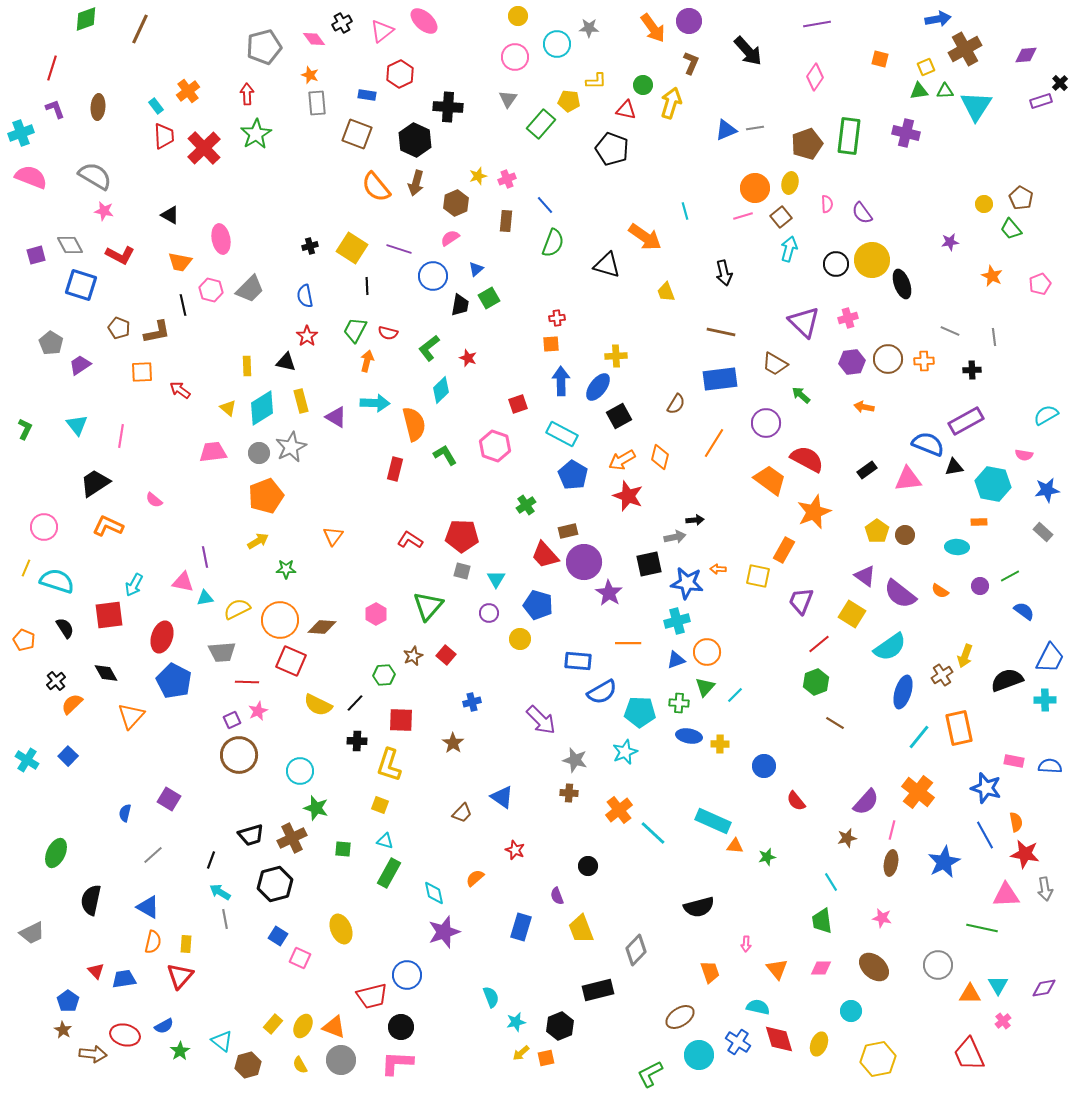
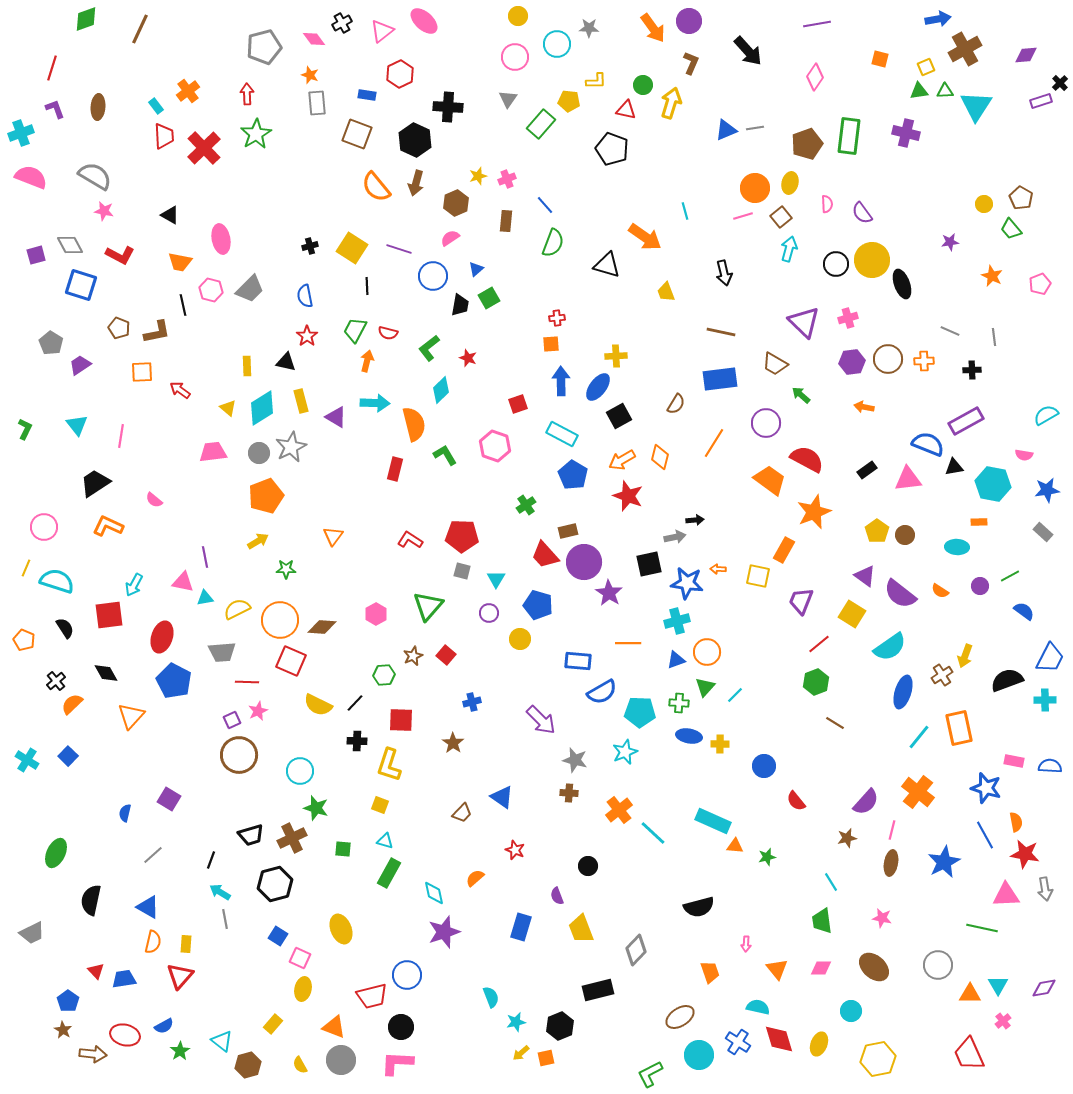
yellow ellipse at (303, 1026): moved 37 px up; rotated 15 degrees counterclockwise
